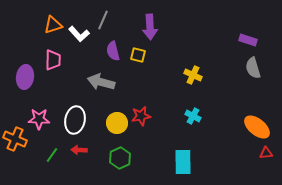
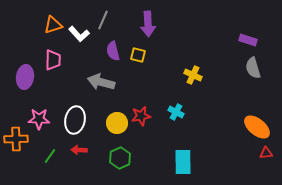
purple arrow: moved 2 px left, 3 px up
cyan cross: moved 17 px left, 4 px up
orange cross: moved 1 px right; rotated 25 degrees counterclockwise
green line: moved 2 px left, 1 px down
